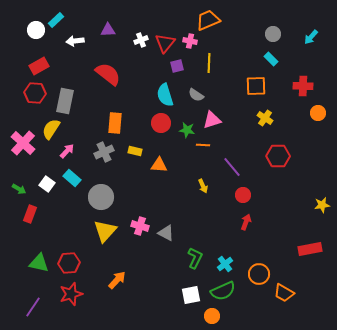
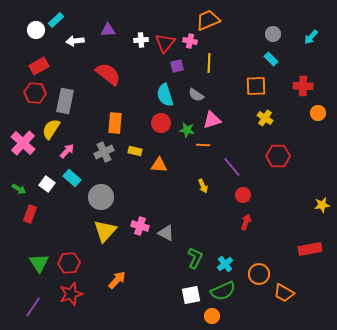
white cross at (141, 40): rotated 16 degrees clockwise
green triangle at (39, 263): rotated 45 degrees clockwise
